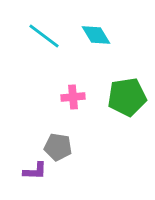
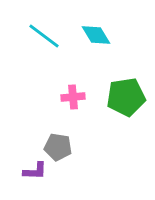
green pentagon: moved 1 px left
